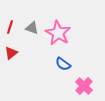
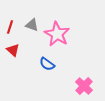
gray triangle: moved 3 px up
pink star: moved 1 px left, 1 px down
red triangle: moved 2 px right, 3 px up; rotated 40 degrees counterclockwise
blue semicircle: moved 16 px left
